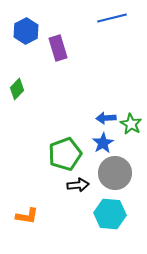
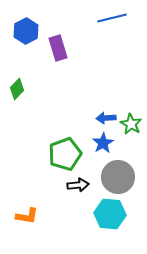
gray circle: moved 3 px right, 4 px down
